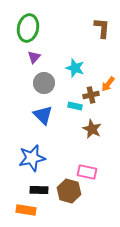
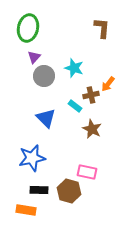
cyan star: moved 1 px left
gray circle: moved 7 px up
cyan rectangle: rotated 24 degrees clockwise
blue triangle: moved 3 px right, 3 px down
